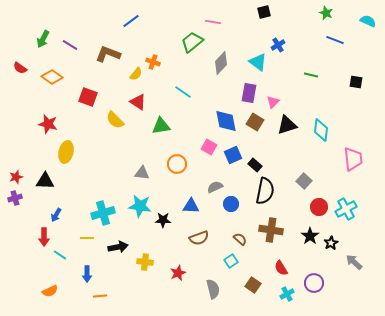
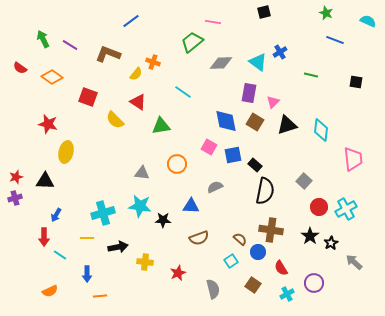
green arrow at (43, 39): rotated 126 degrees clockwise
blue cross at (278, 45): moved 2 px right, 7 px down
gray diamond at (221, 63): rotated 45 degrees clockwise
blue square at (233, 155): rotated 12 degrees clockwise
blue circle at (231, 204): moved 27 px right, 48 px down
